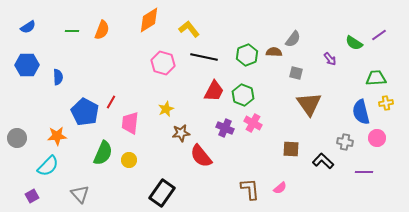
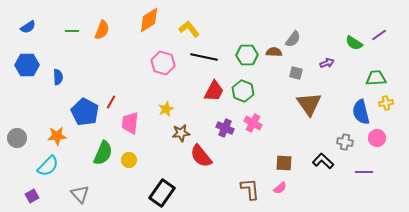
green hexagon at (247, 55): rotated 20 degrees clockwise
purple arrow at (330, 59): moved 3 px left, 4 px down; rotated 72 degrees counterclockwise
green hexagon at (243, 95): moved 4 px up
brown square at (291, 149): moved 7 px left, 14 px down
